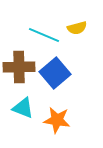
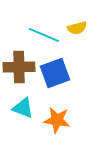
blue square: rotated 20 degrees clockwise
